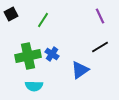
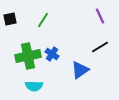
black square: moved 1 px left, 5 px down; rotated 16 degrees clockwise
